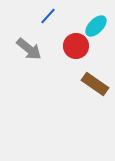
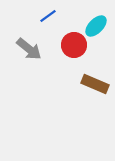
blue line: rotated 12 degrees clockwise
red circle: moved 2 px left, 1 px up
brown rectangle: rotated 12 degrees counterclockwise
